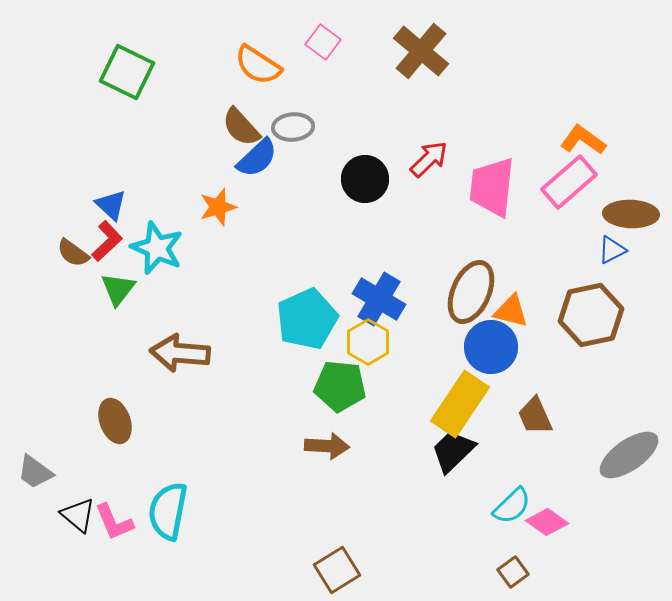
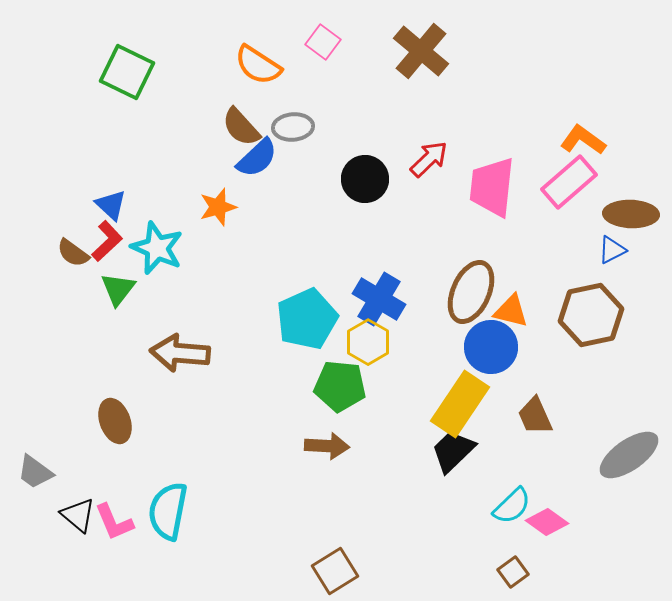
brown square at (337, 570): moved 2 px left, 1 px down
